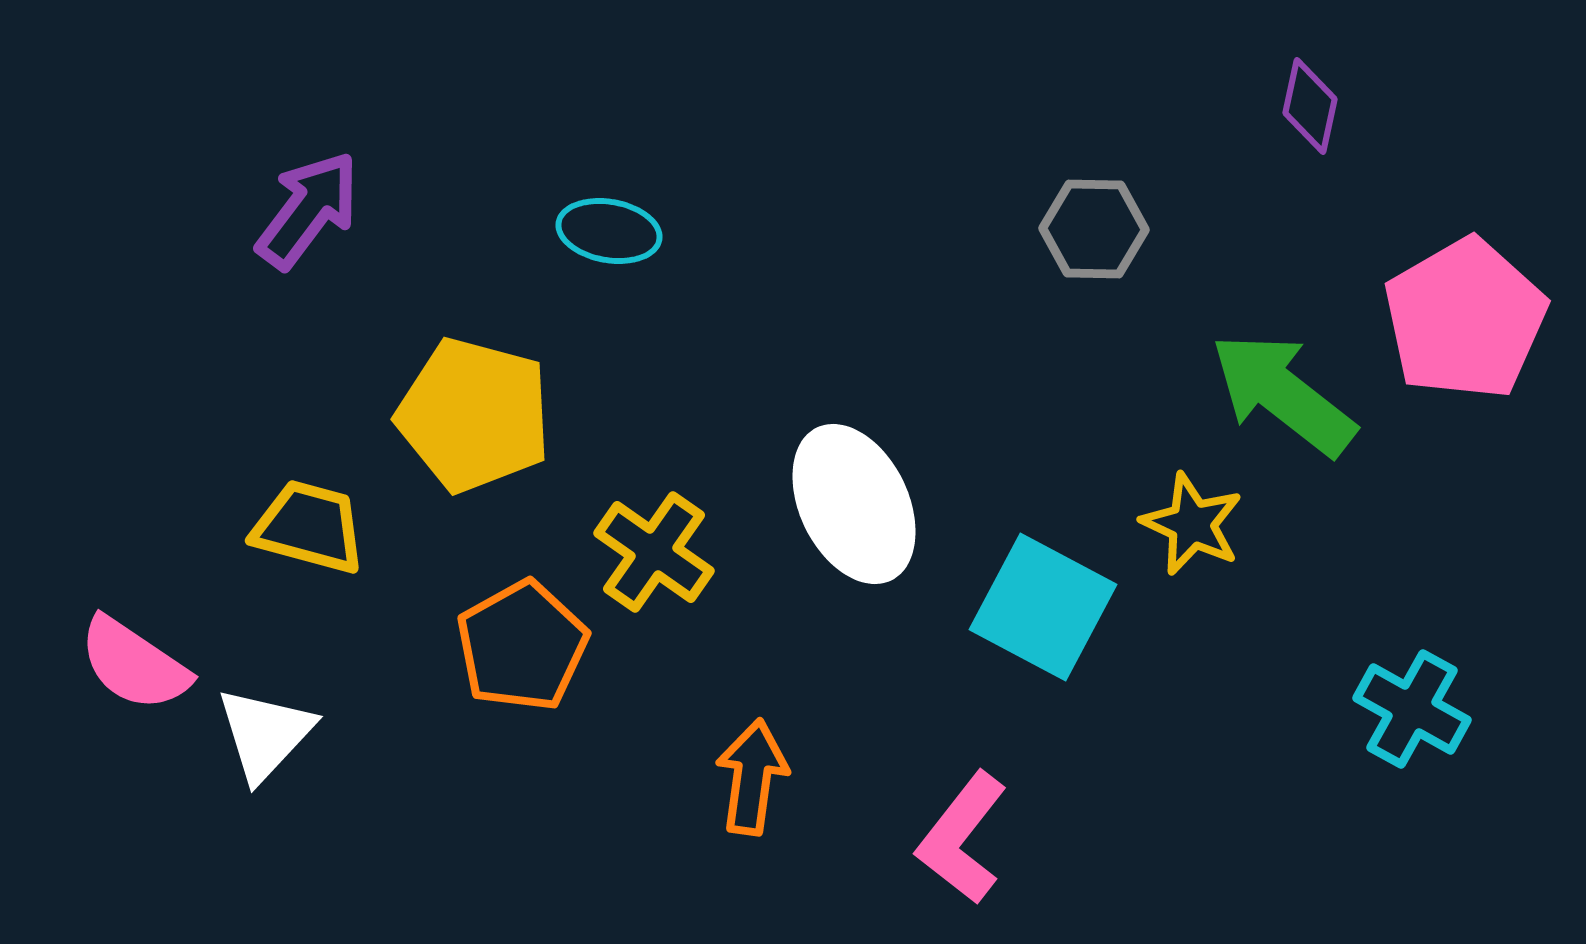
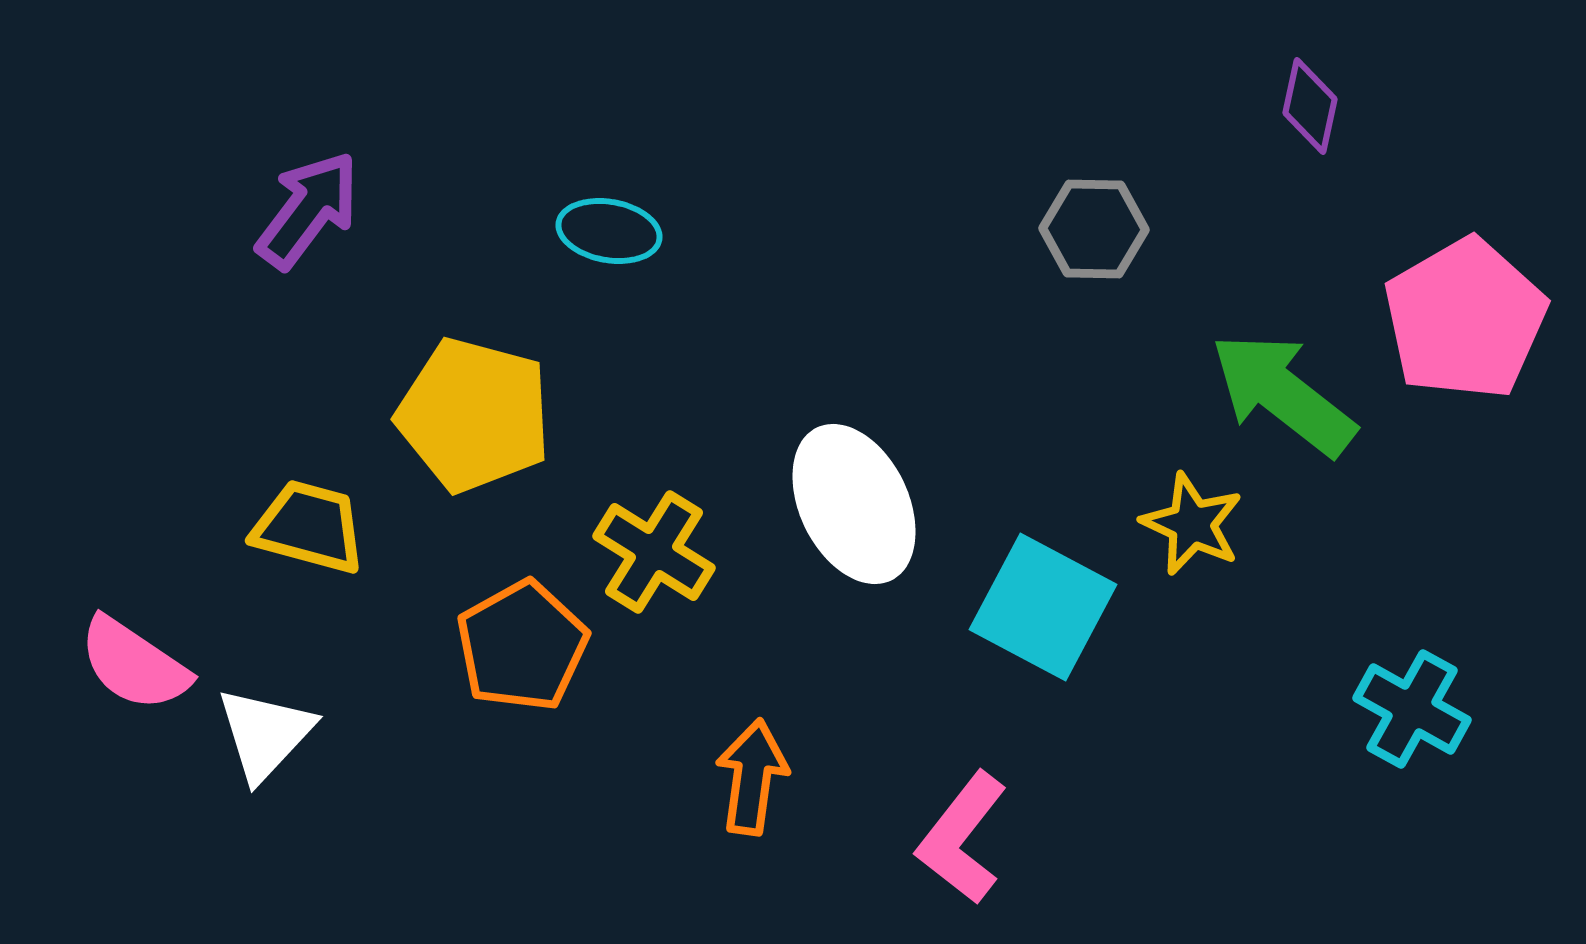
yellow cross: rotated 3 degrees counterclockwise
